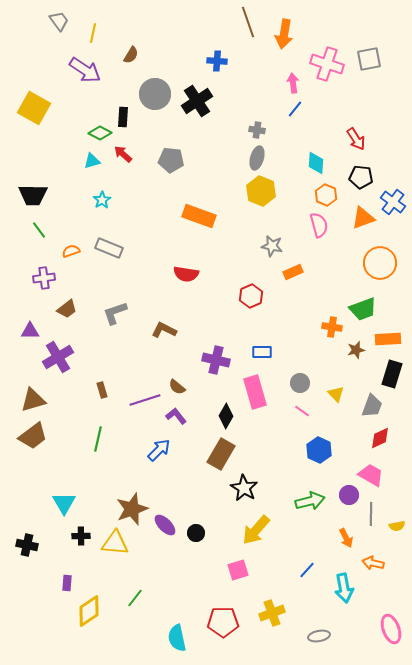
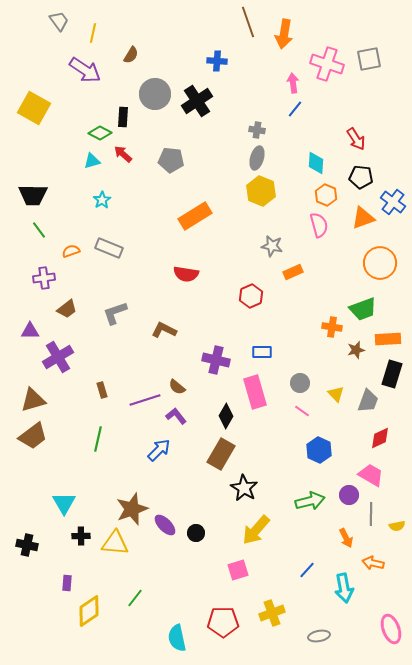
orange rectangle at (199, 216): moved 4 px left; rotated 52 degrees counterclockwise
gray trapezoid at (372, 406): moved 4 px left, 5 px up
